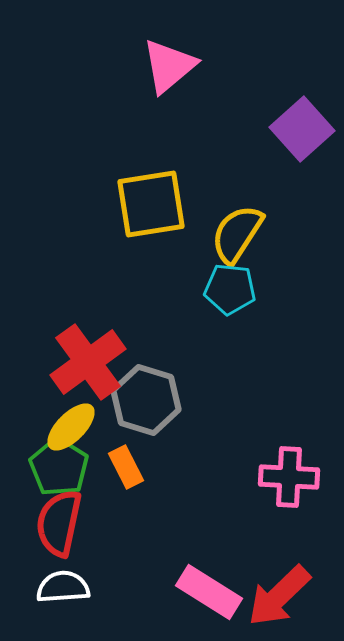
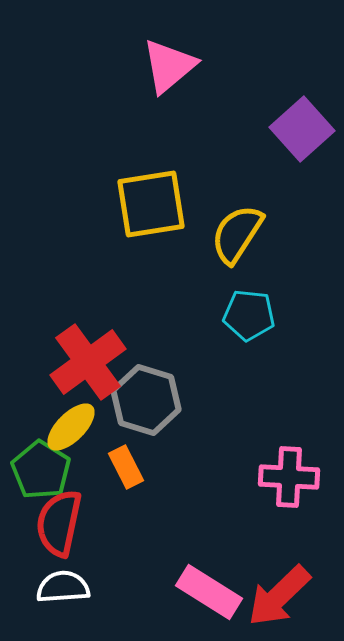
cyan pentagon: moved 19 px right, 26 px down
green pentagon: moved 18 px left, 3 px down
